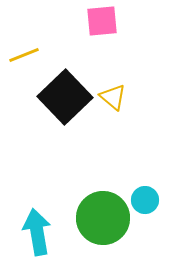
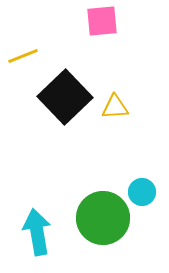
yellow line: moved 1 px left, 1 px down
yellow triangle: moved 2 px right, 10 px down; rotated 44 degrees counterclockwise
cyan circle: moved 3 px left, 8 px up
